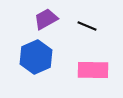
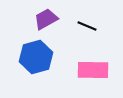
blue hexagon: rotated 8 degrees clockwise
